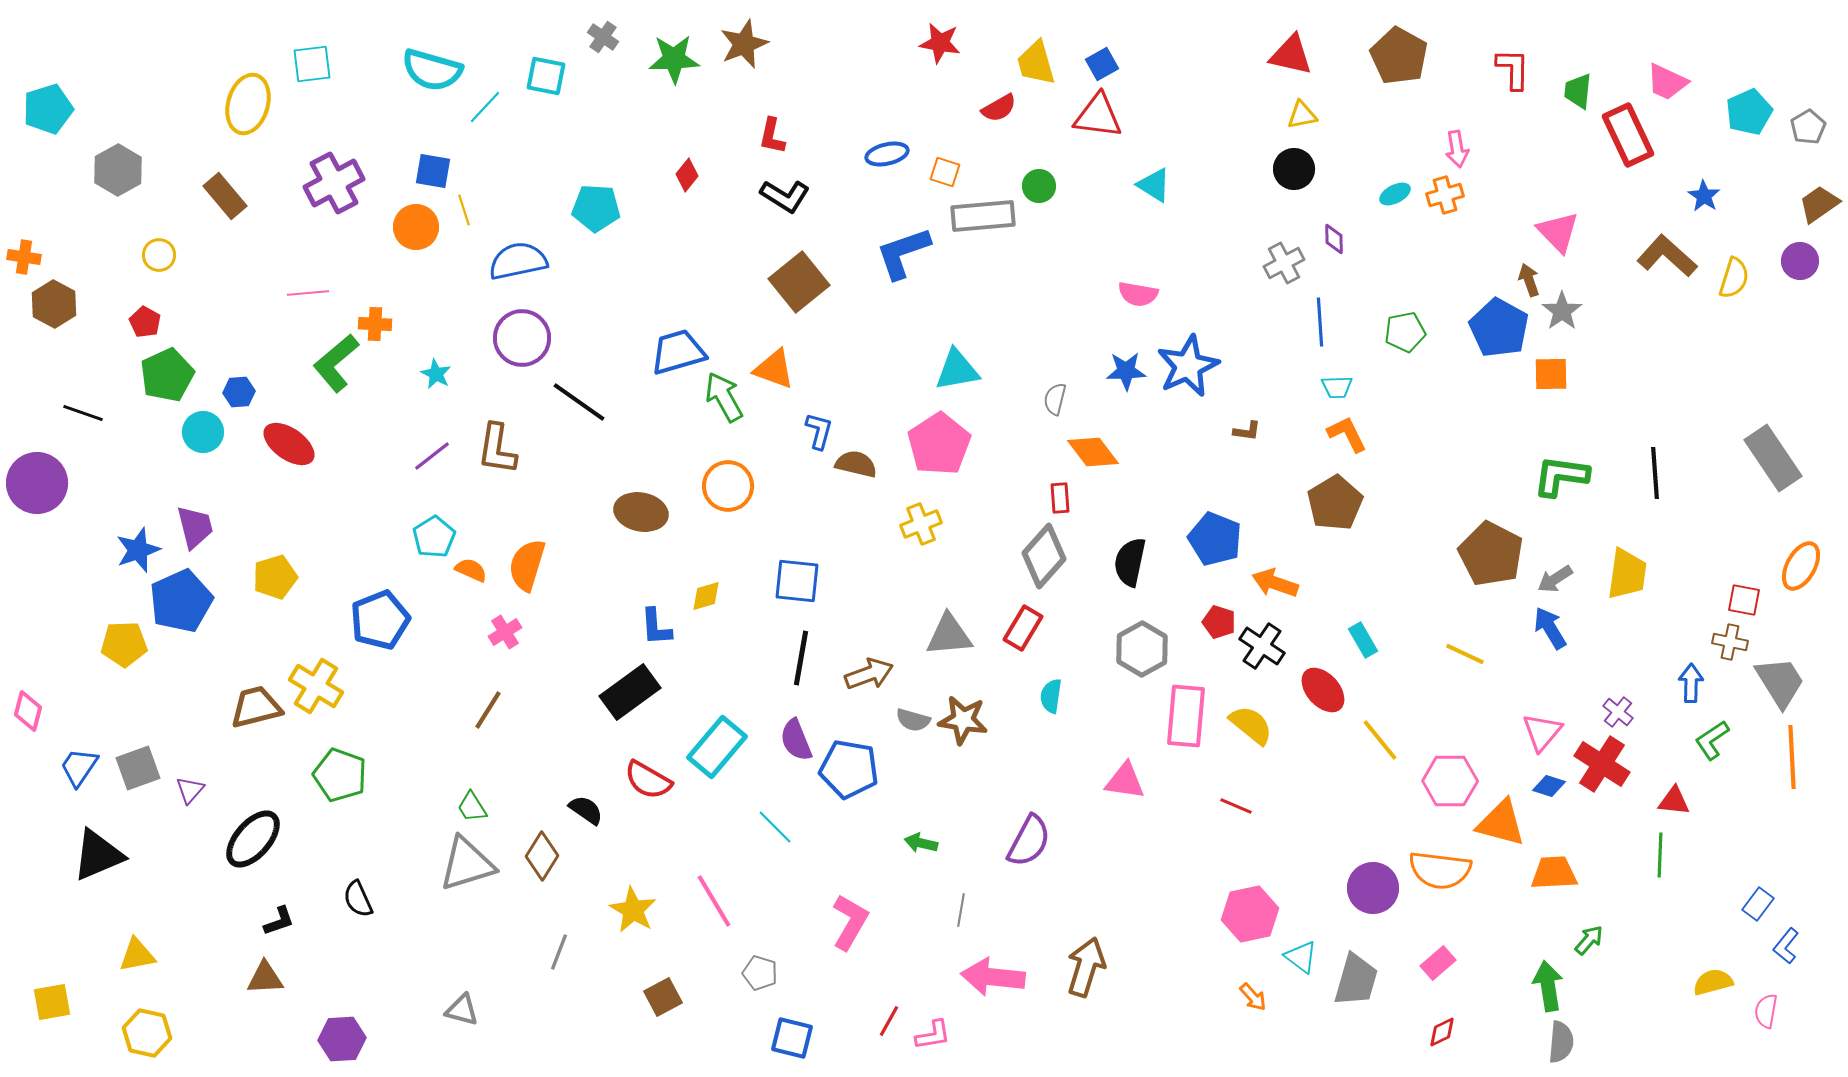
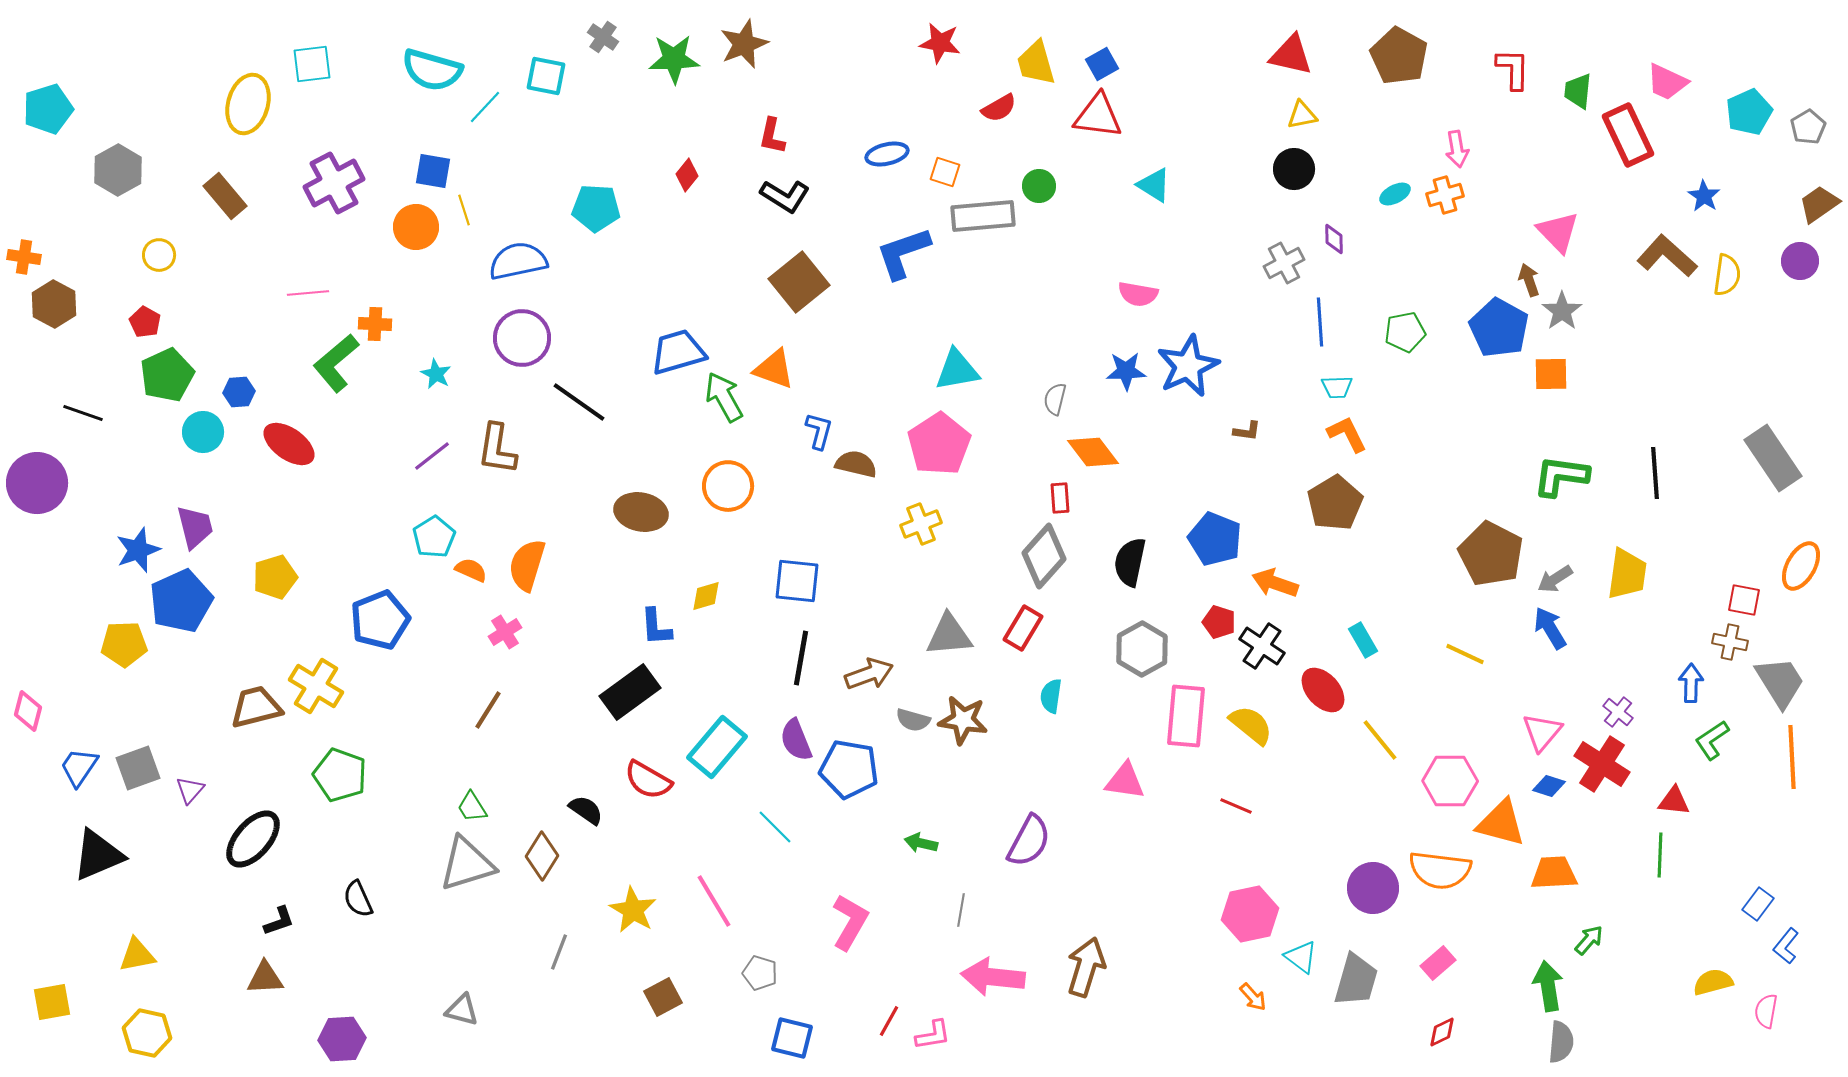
yellow semicircle at (1734, 278): moved 7 px left, 3 px up; rotated 9 degrees counterclockwise
